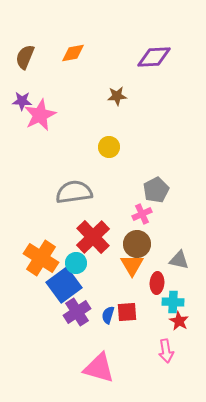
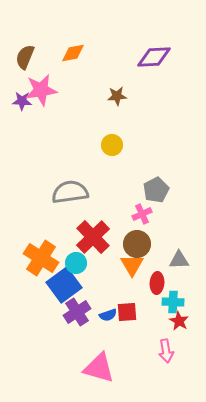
pink star: moved 1 px right, 25 px up; rotated 16 degrees clockwise
yellow circle: moved 3 px right, 2 px up
gray semicircle: moved 4 px left
gray triangle: rotated 15 degrees counterclockwise
blue semicircle: rotated 126 degrees counterclockwise
